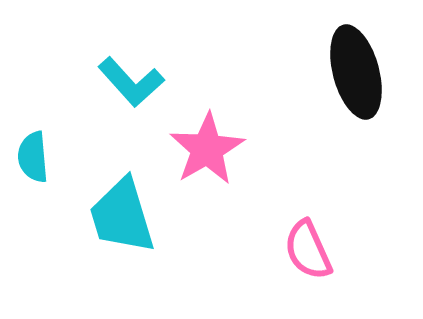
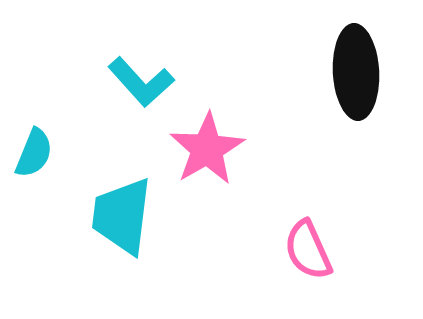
black ellipse: rotated 12 degrees clockwise
cyan L-shape: moved 10 px right
cyan semicircle: moved 1 px right, 4 px up; rotated 153 degrees counterclockwise
cyan trapezoid: rotated 24 degrees clockwise
